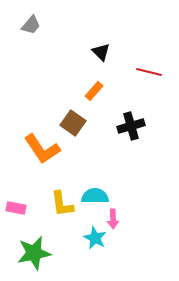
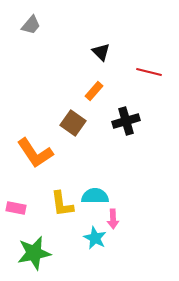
black cross: moved 5 px left, 5 px up
orange L-shape: moved 7 px left, 4 px down
